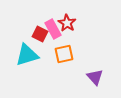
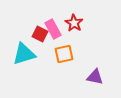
red star: moved 7 px right
cyan triangle: moved 3 px left, 1 px up
purple triangle: rotated 36 degrees counterclockwise
